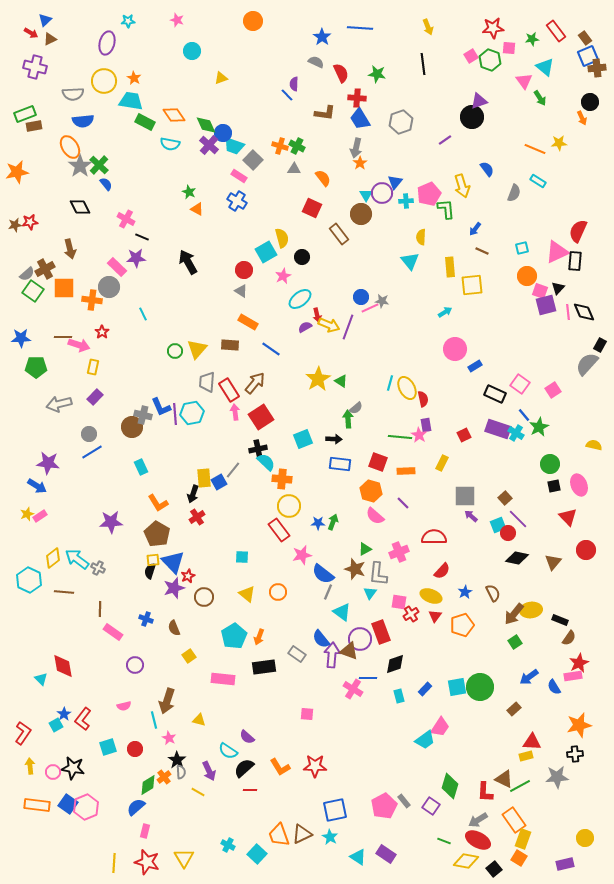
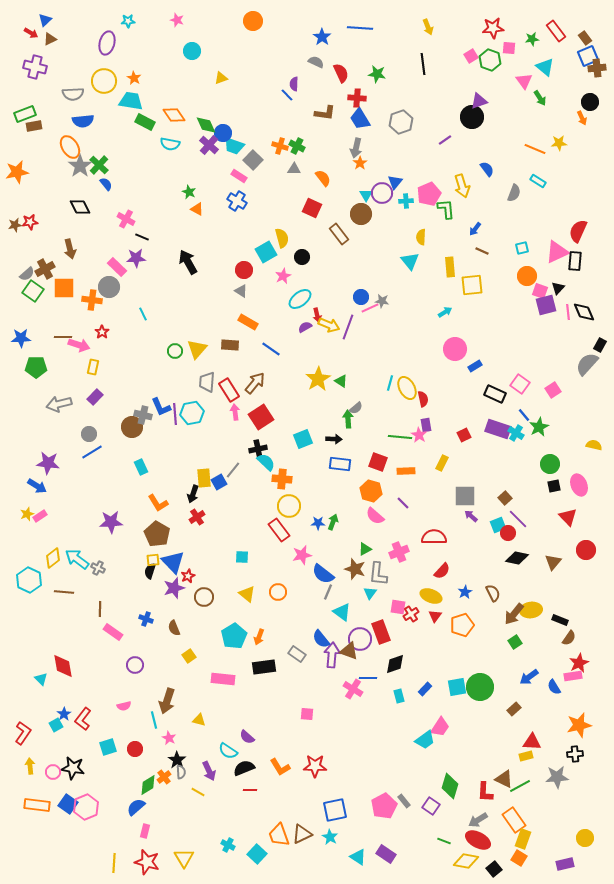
pink square at (399, 602): moved 1 px left, 5 px down
black semicircle at (244, 768): rotated 20 degrees clockwise
